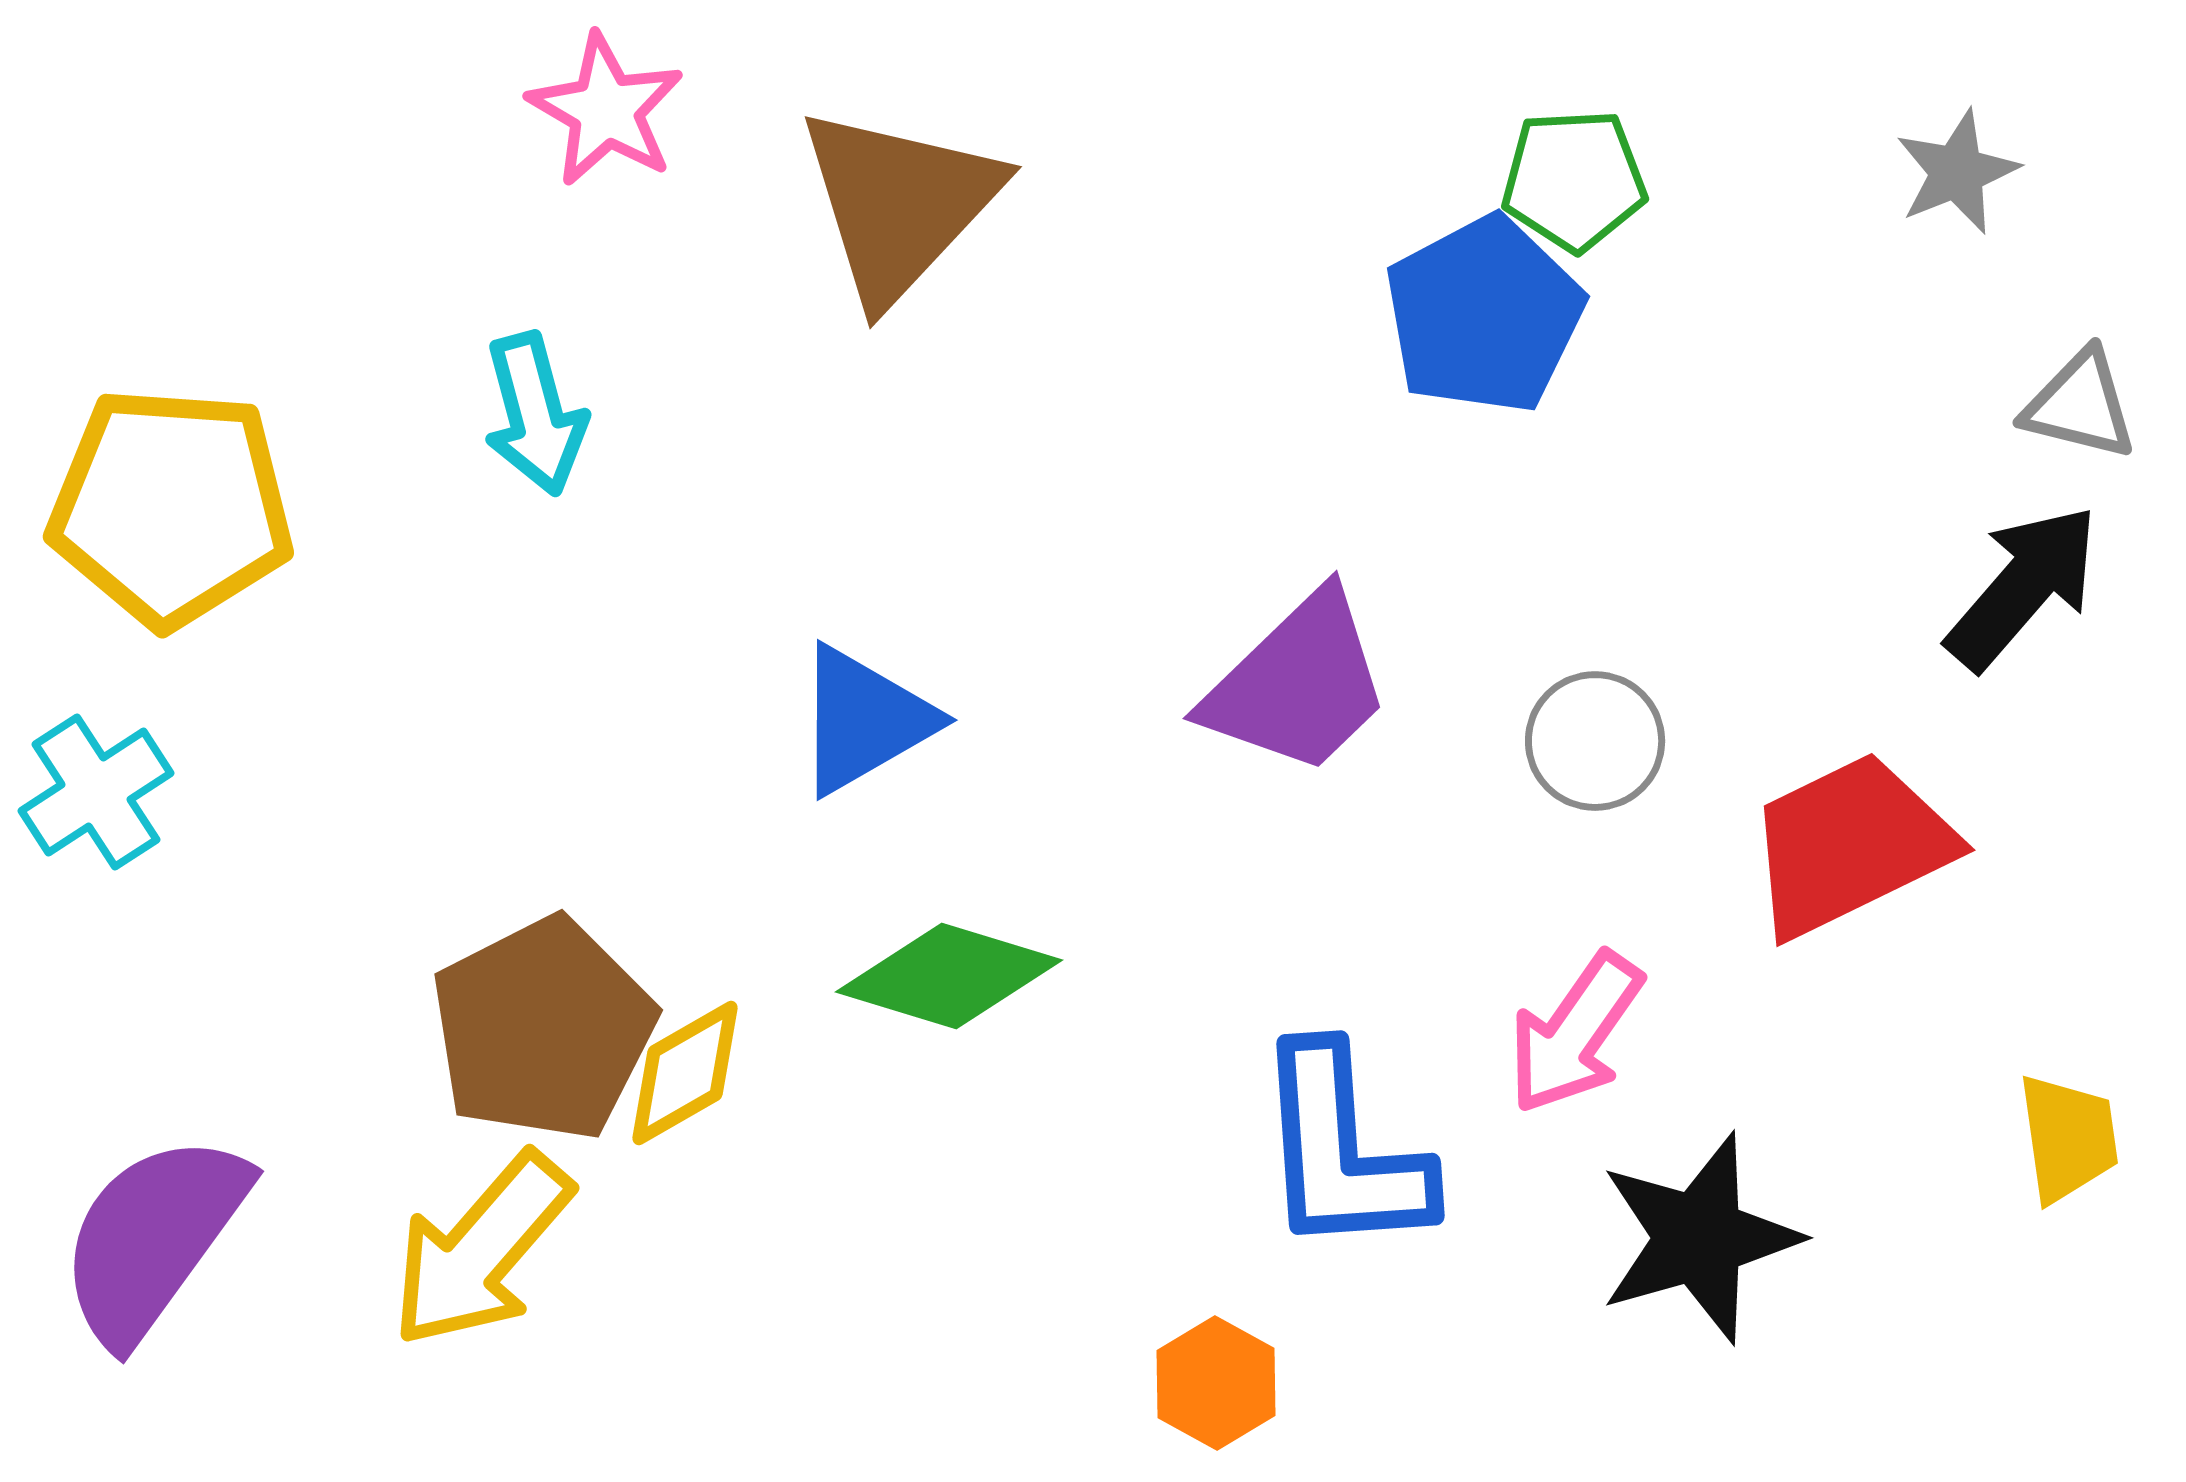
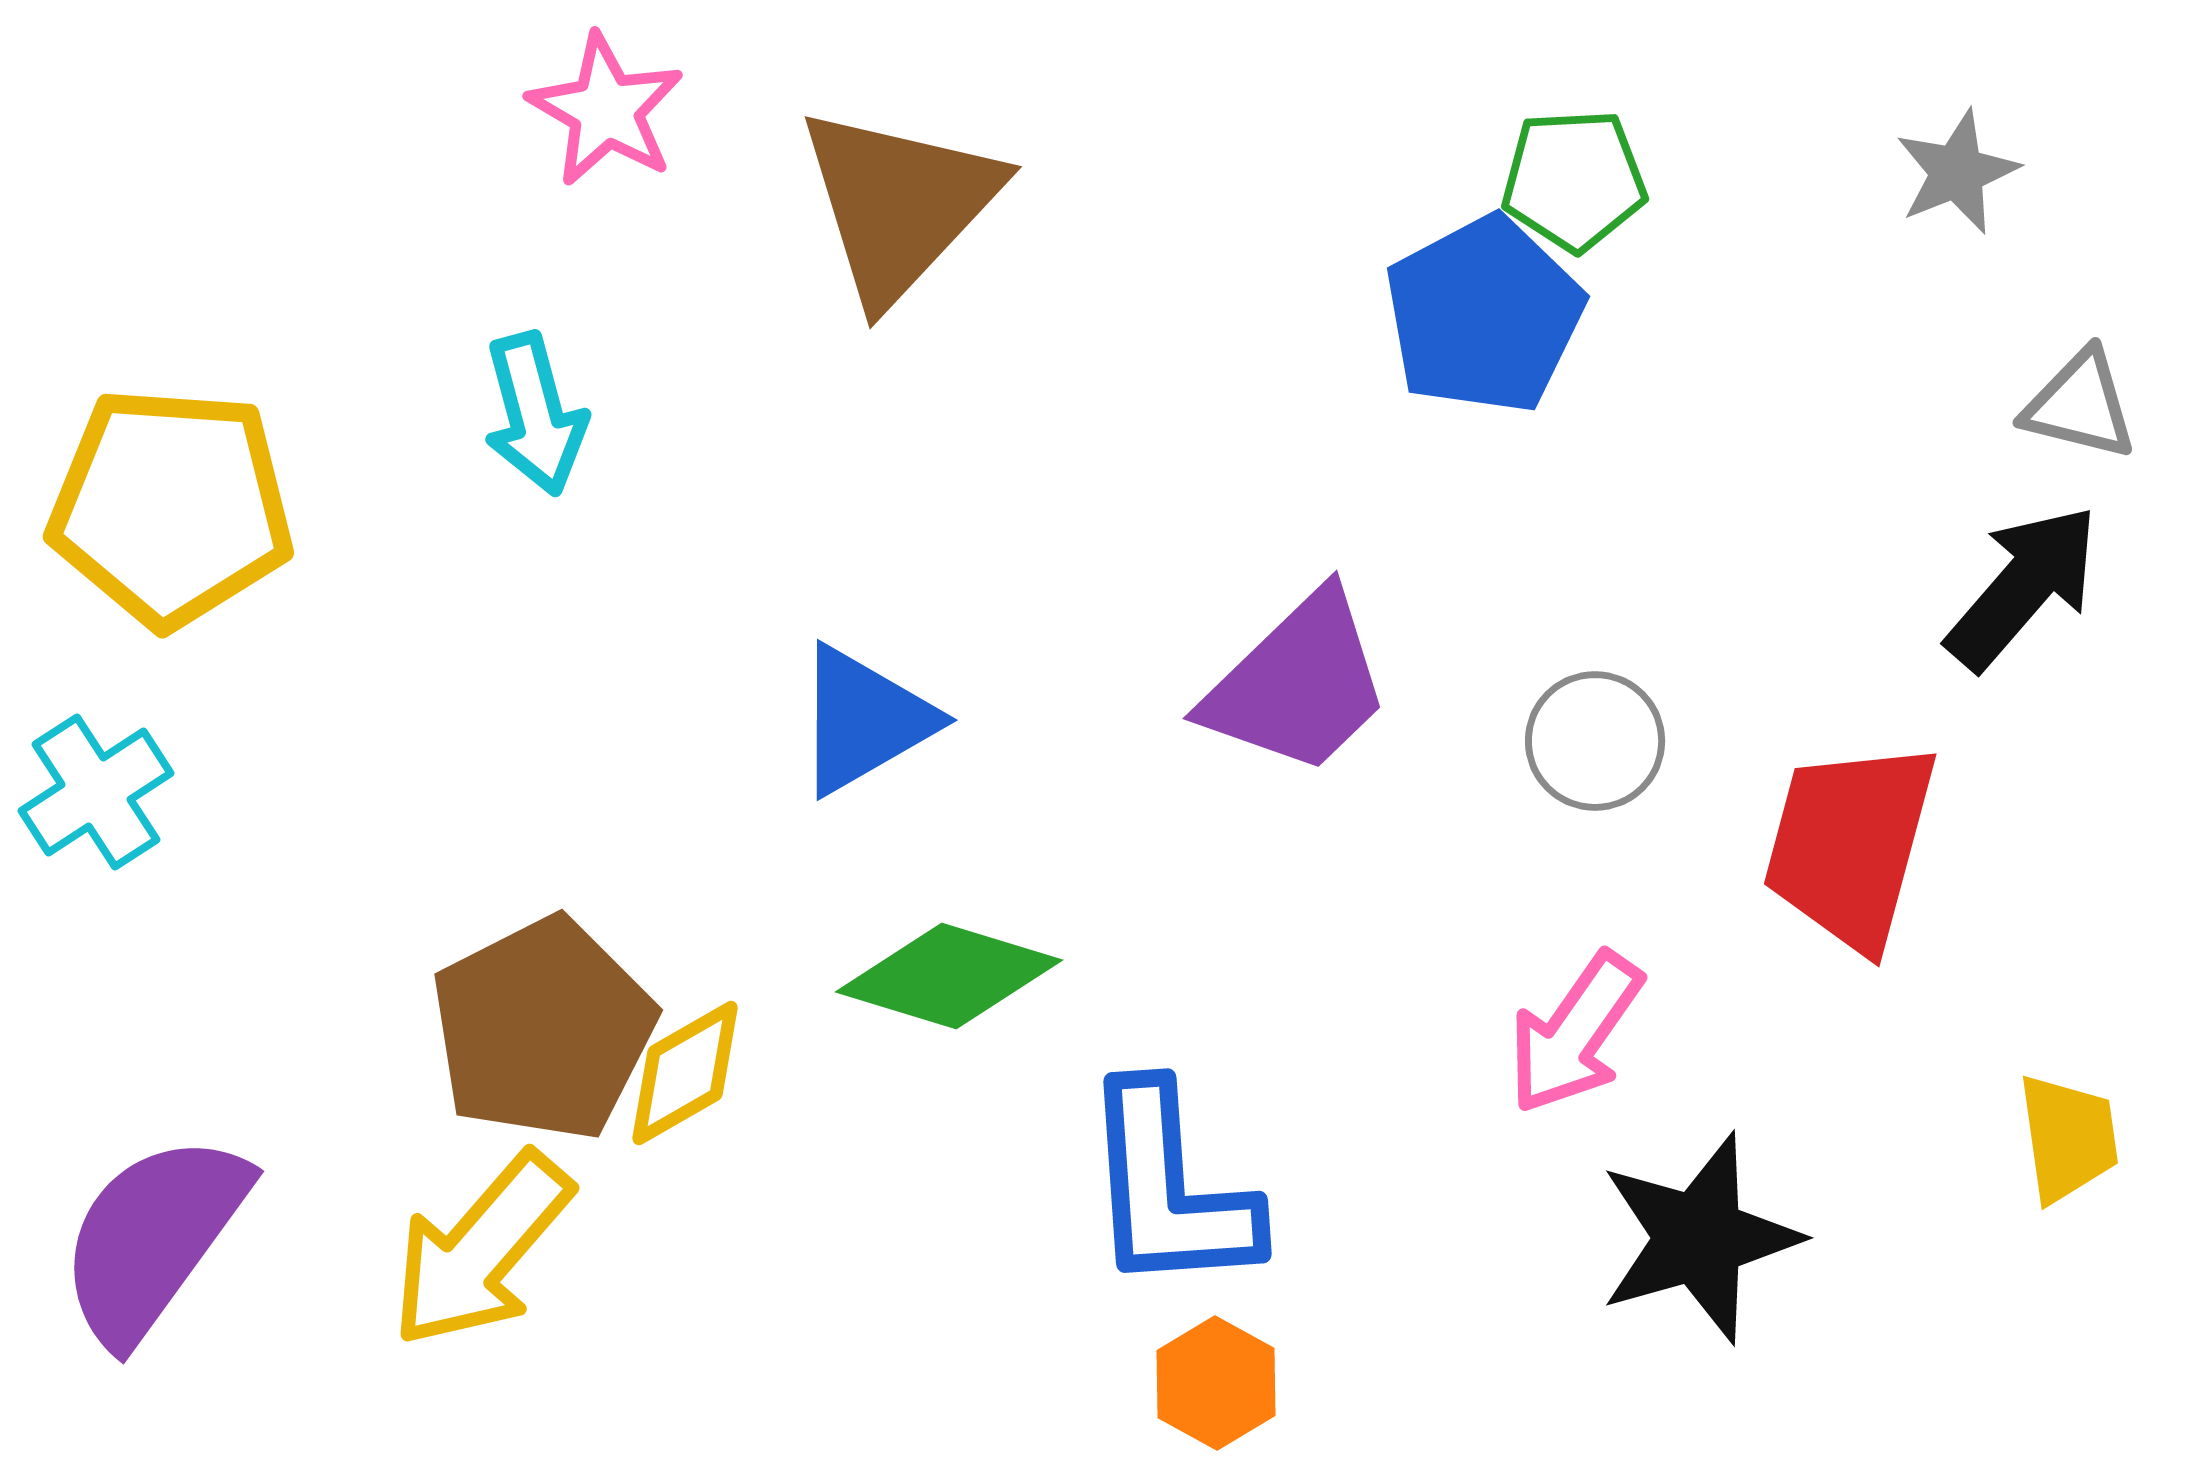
red trapezoid: rotated 49 degrees counterclockwise
blue L-shape: moved 173 px left, 38 px down
